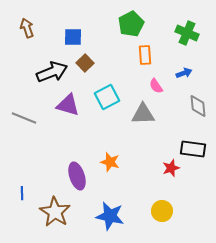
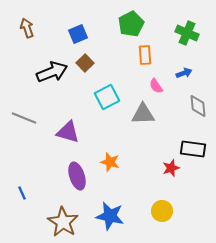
blue square: moved 5 px right, 3 px up; rotated 24 degrees counterclockwise
purple triangle: moved 27 px down
blue line: rotated 24 degrees counterclockwise
brown star: moved 8 px right, 10 px down
